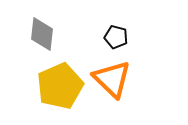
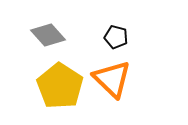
gray diamond: moved 6 px right, 1 px down; rotated 48 degrees counterclockwise
yellow pentagon: rotated 15 degrees counterclockwise
